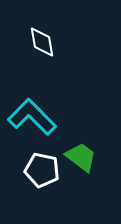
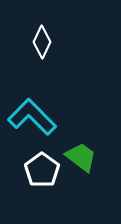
white diamond: rotated 36 degrees clockwise
white pentagon: rotated 24 degrees clockwise
